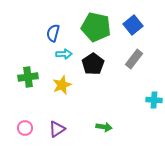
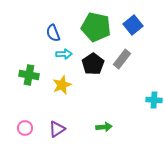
blue semicircle: rotated 36 degrees counterclockwise
gray rectangle: moved 12 px left
green cross: moved 1 px right, 2 px up; rotated 18 degrees clockwise
green arrow: rotated 14 degrees counterclockwise
